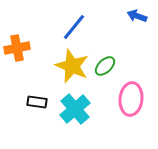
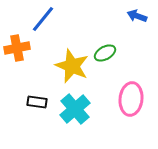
blue line: moved 31 px left, 8 px up
green ellipse: moved 13 px up; rotated 15 degrees clockwise
